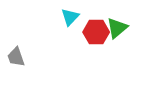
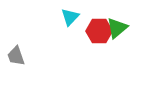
red hexagon: moved 3 px right, 1 px up
gray trapezoid: moved 1 px up
